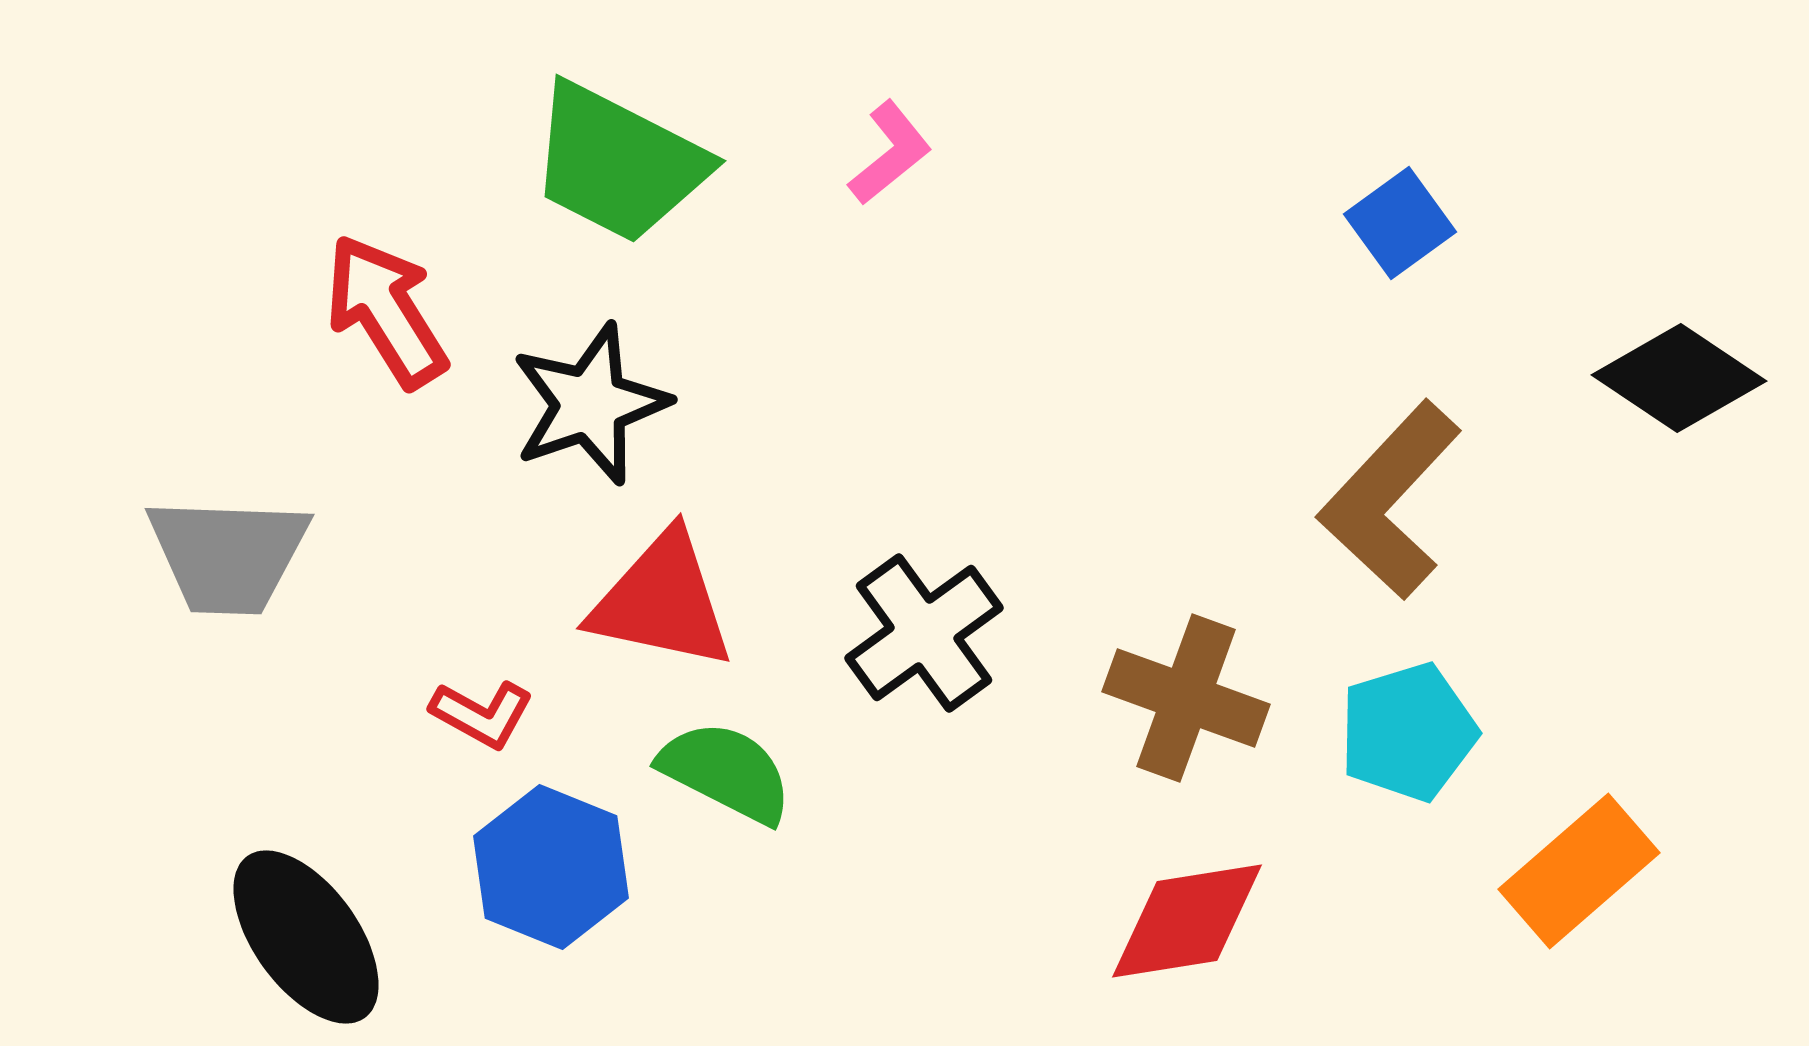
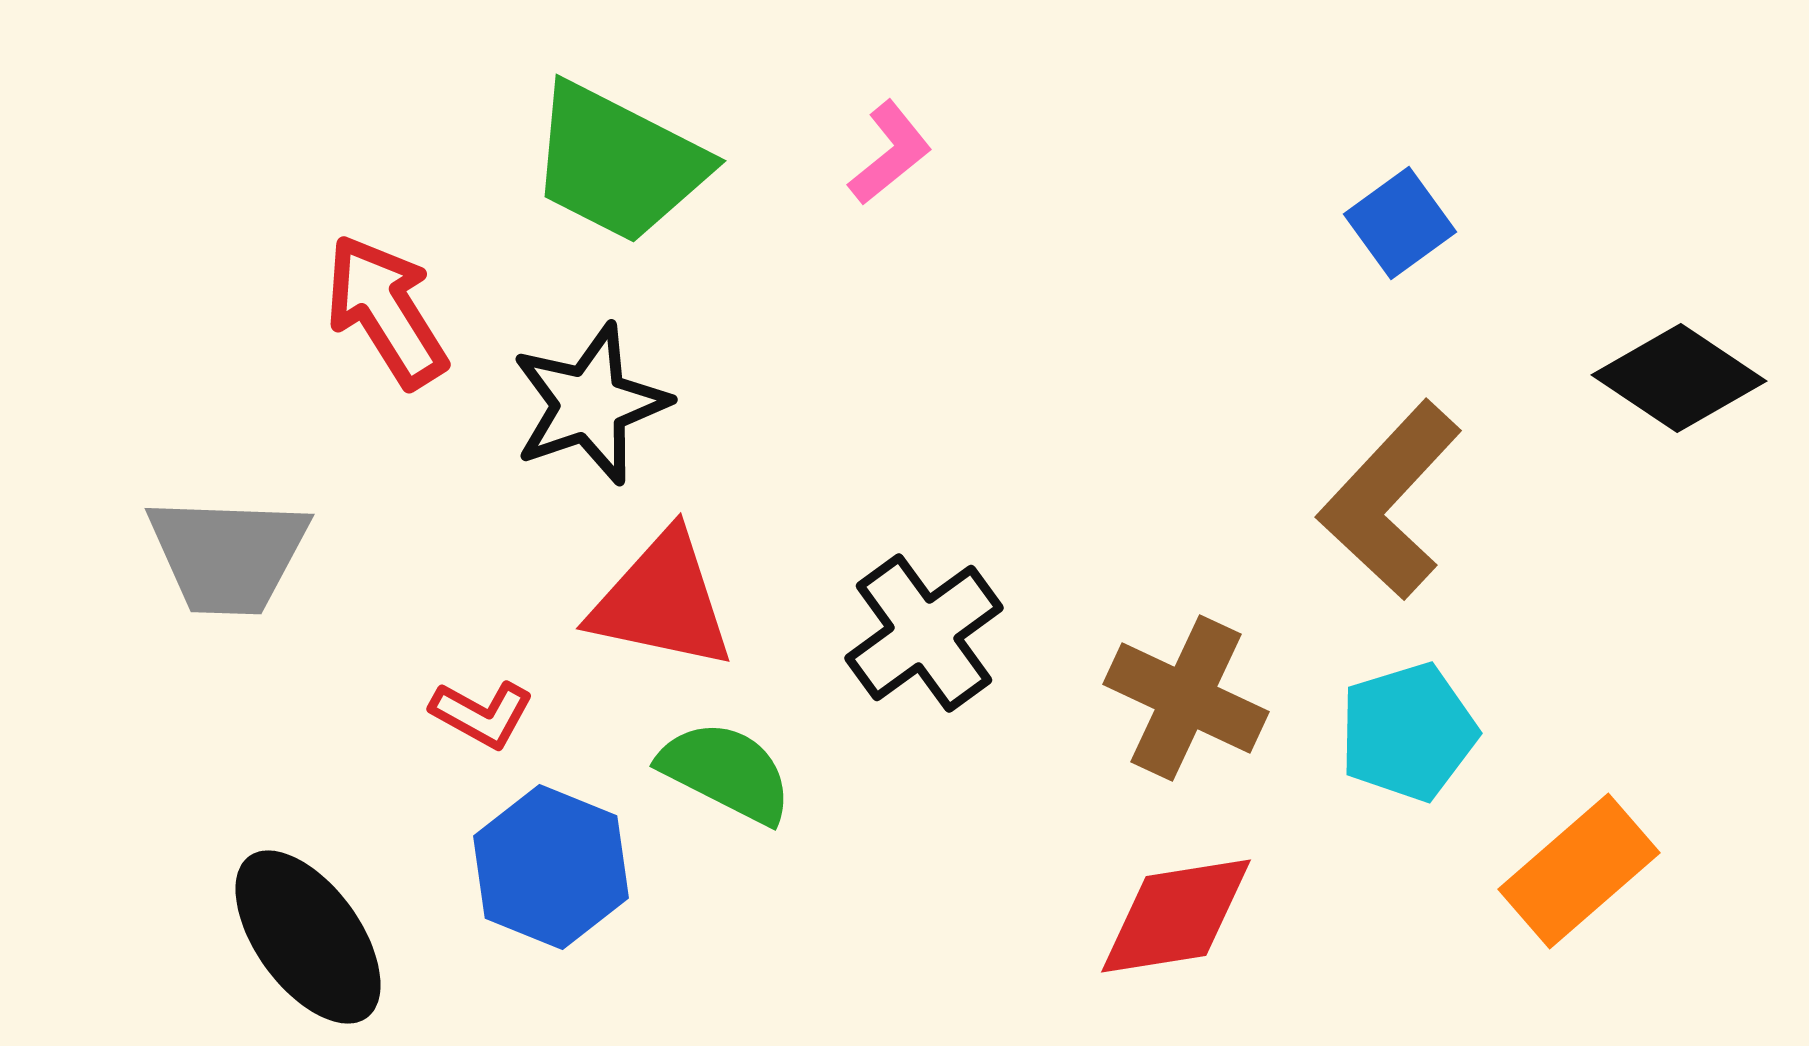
brown cross: rotated 5 degrees clockwise
red diamond: moved 11 px left, 5 px up
black ellipse: moved 2 px right
